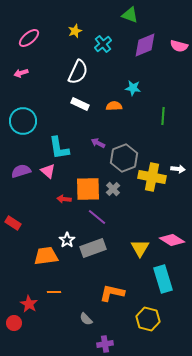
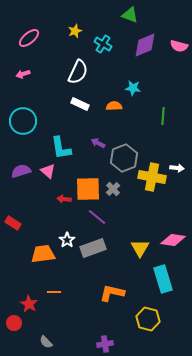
cyan cross: rotated 18 degrees counterclockwise
pink arrow: moved 2 px right, 1 px down
cyan L-shape: moved 2 px right
white arrow: moved 1 px left, 1 px up
pink diamond: moved 1 px right; rotated 25 degrees counterclockwise
orange trapezoid: moved 3 px left, 2 px up
gray semicircle: moved 40 px left, 23 px down
